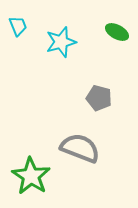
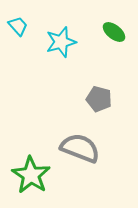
cyan trapezoid: rotated 20 degrees counterclockwise
green ellipse: moved 3 px left; rotated 10 degrees clockwise
gray pentagon: moved 1 px down
green star: moved 1 px up
